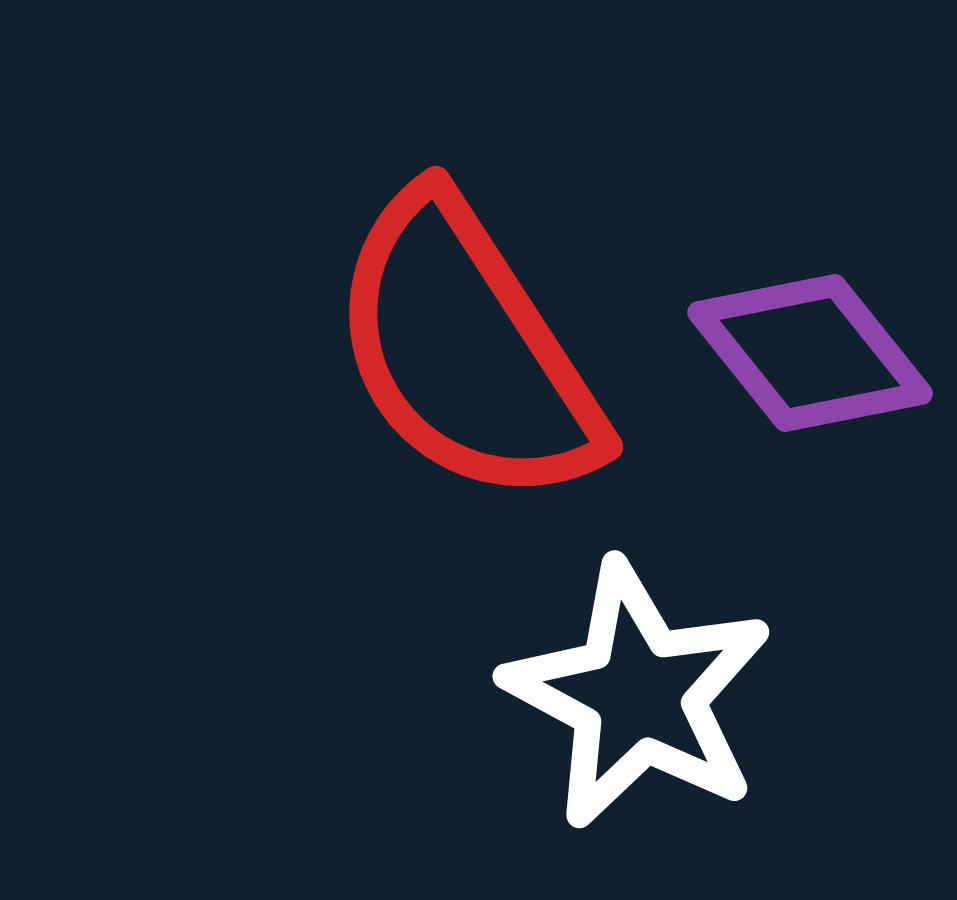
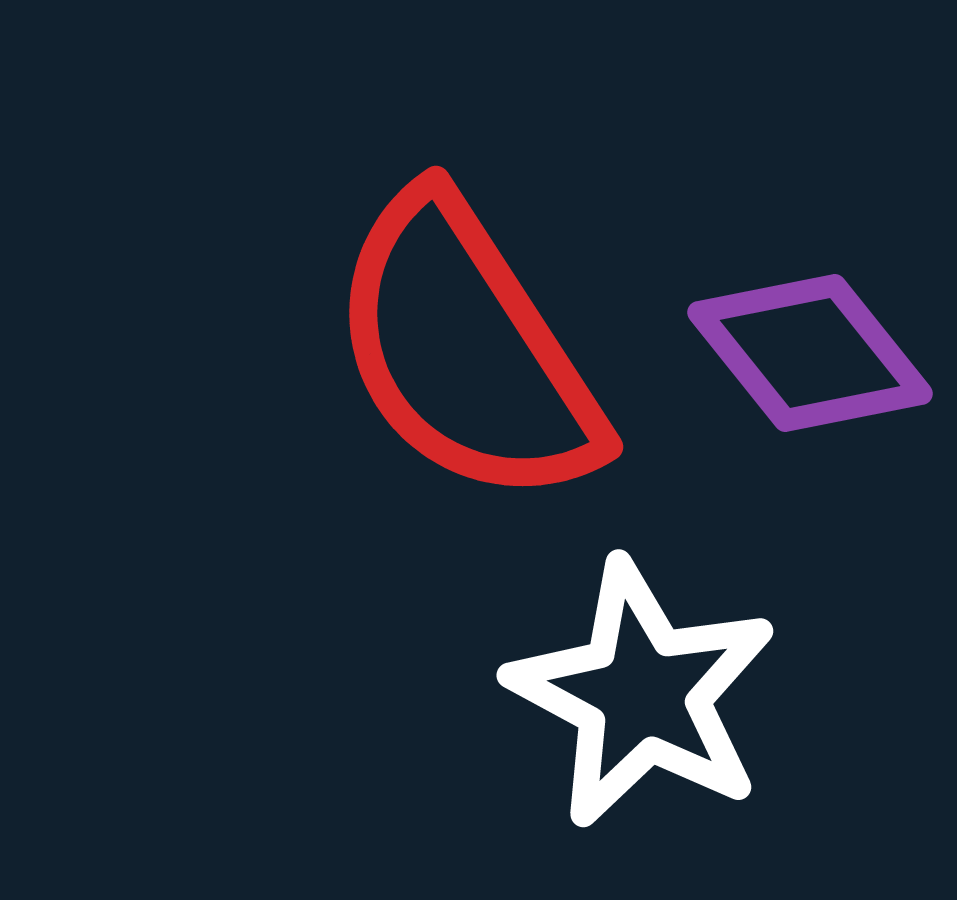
white star: moved 4 px right, 1 px up
